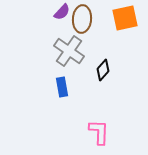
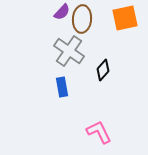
pink L-shape: rotated 28 degrees counterclockwise
